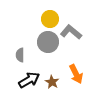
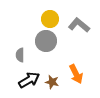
gray L-shape: moved 8 px right, 7 px up
gray circle: moved 2 px left, 1 px up
brown star: rotated 16 degrees counterclockwise
